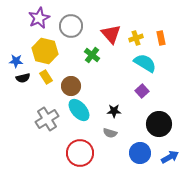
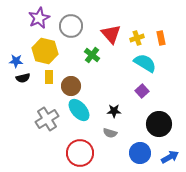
yellow cross: moved 1 px right
yellow rectangle: moved 3 px right; rotated 32 degrees clockwise
